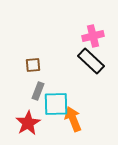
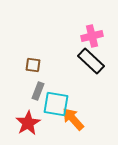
pink cross: moved 1 px left
brown square: rotated 14 degrees clockwise
cyan square: rotated 12 degrees clockwise
orange arrow: rotated 20 degrees counterclockwise
